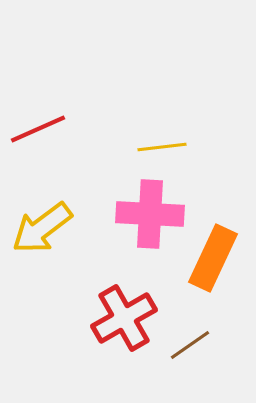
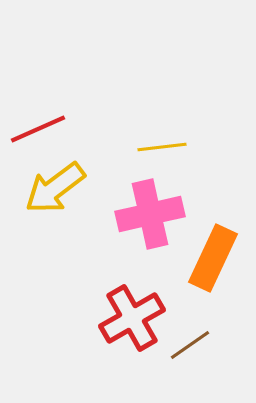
pink cross: rotated 16 degrees counterclockwise
yellow arrow: moved 13 px right, 40 px up
red cross: moved 8 px right
